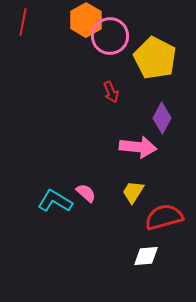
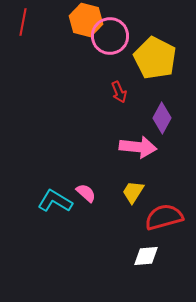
orange hexagon: rotated 16 degrees counterclockwise
red arrow: moved 8 px right
